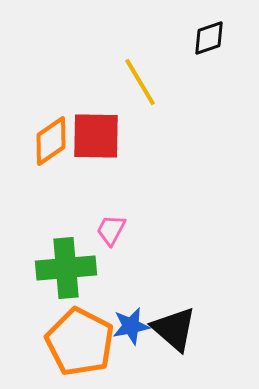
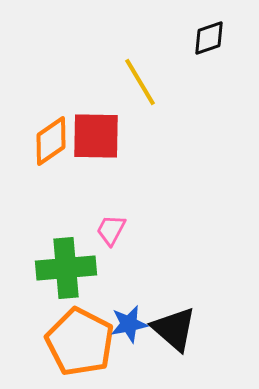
blue star: moved 2 px left, 2 px up
